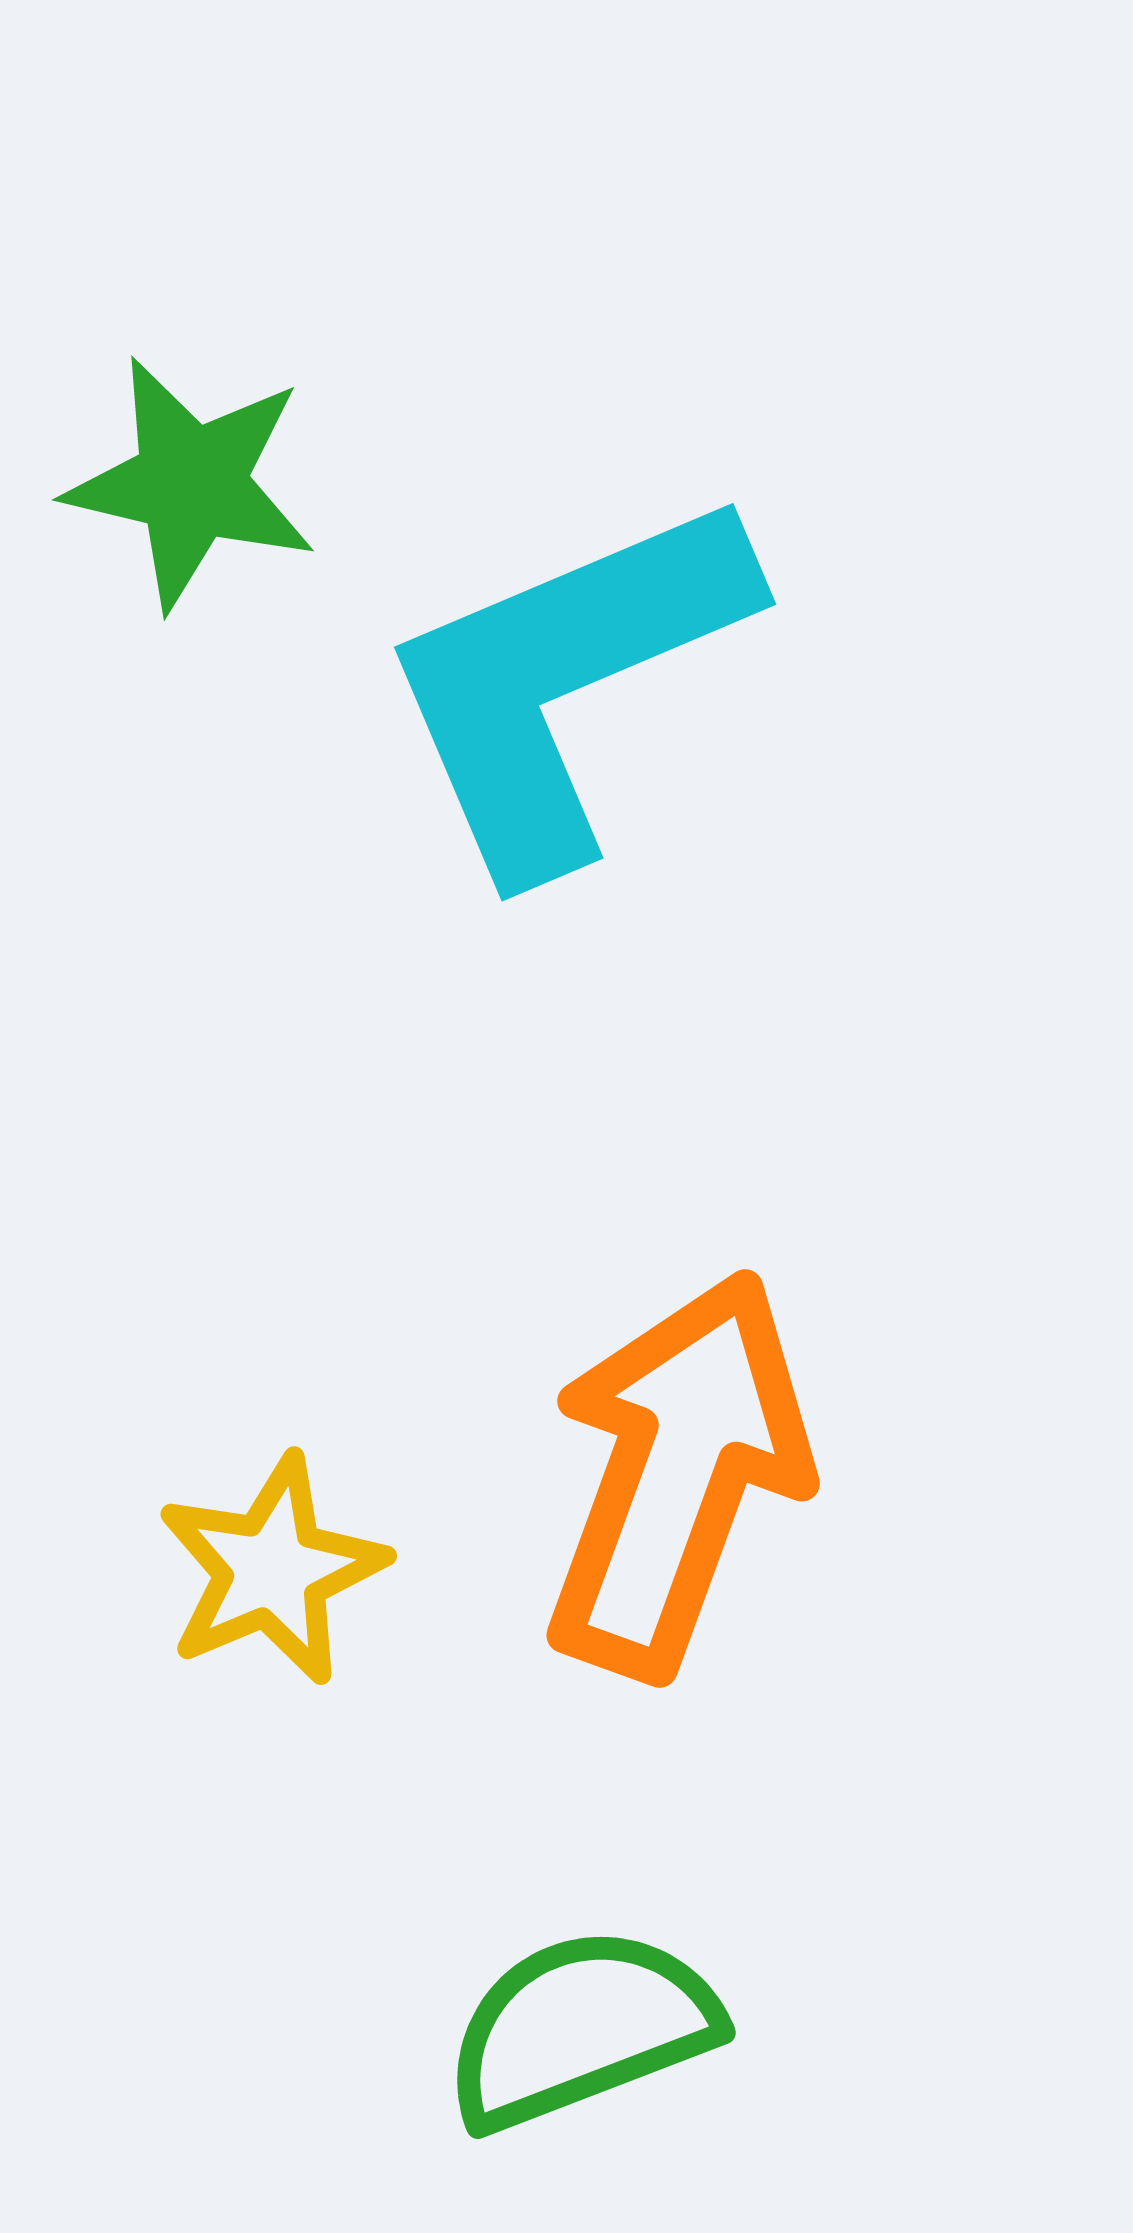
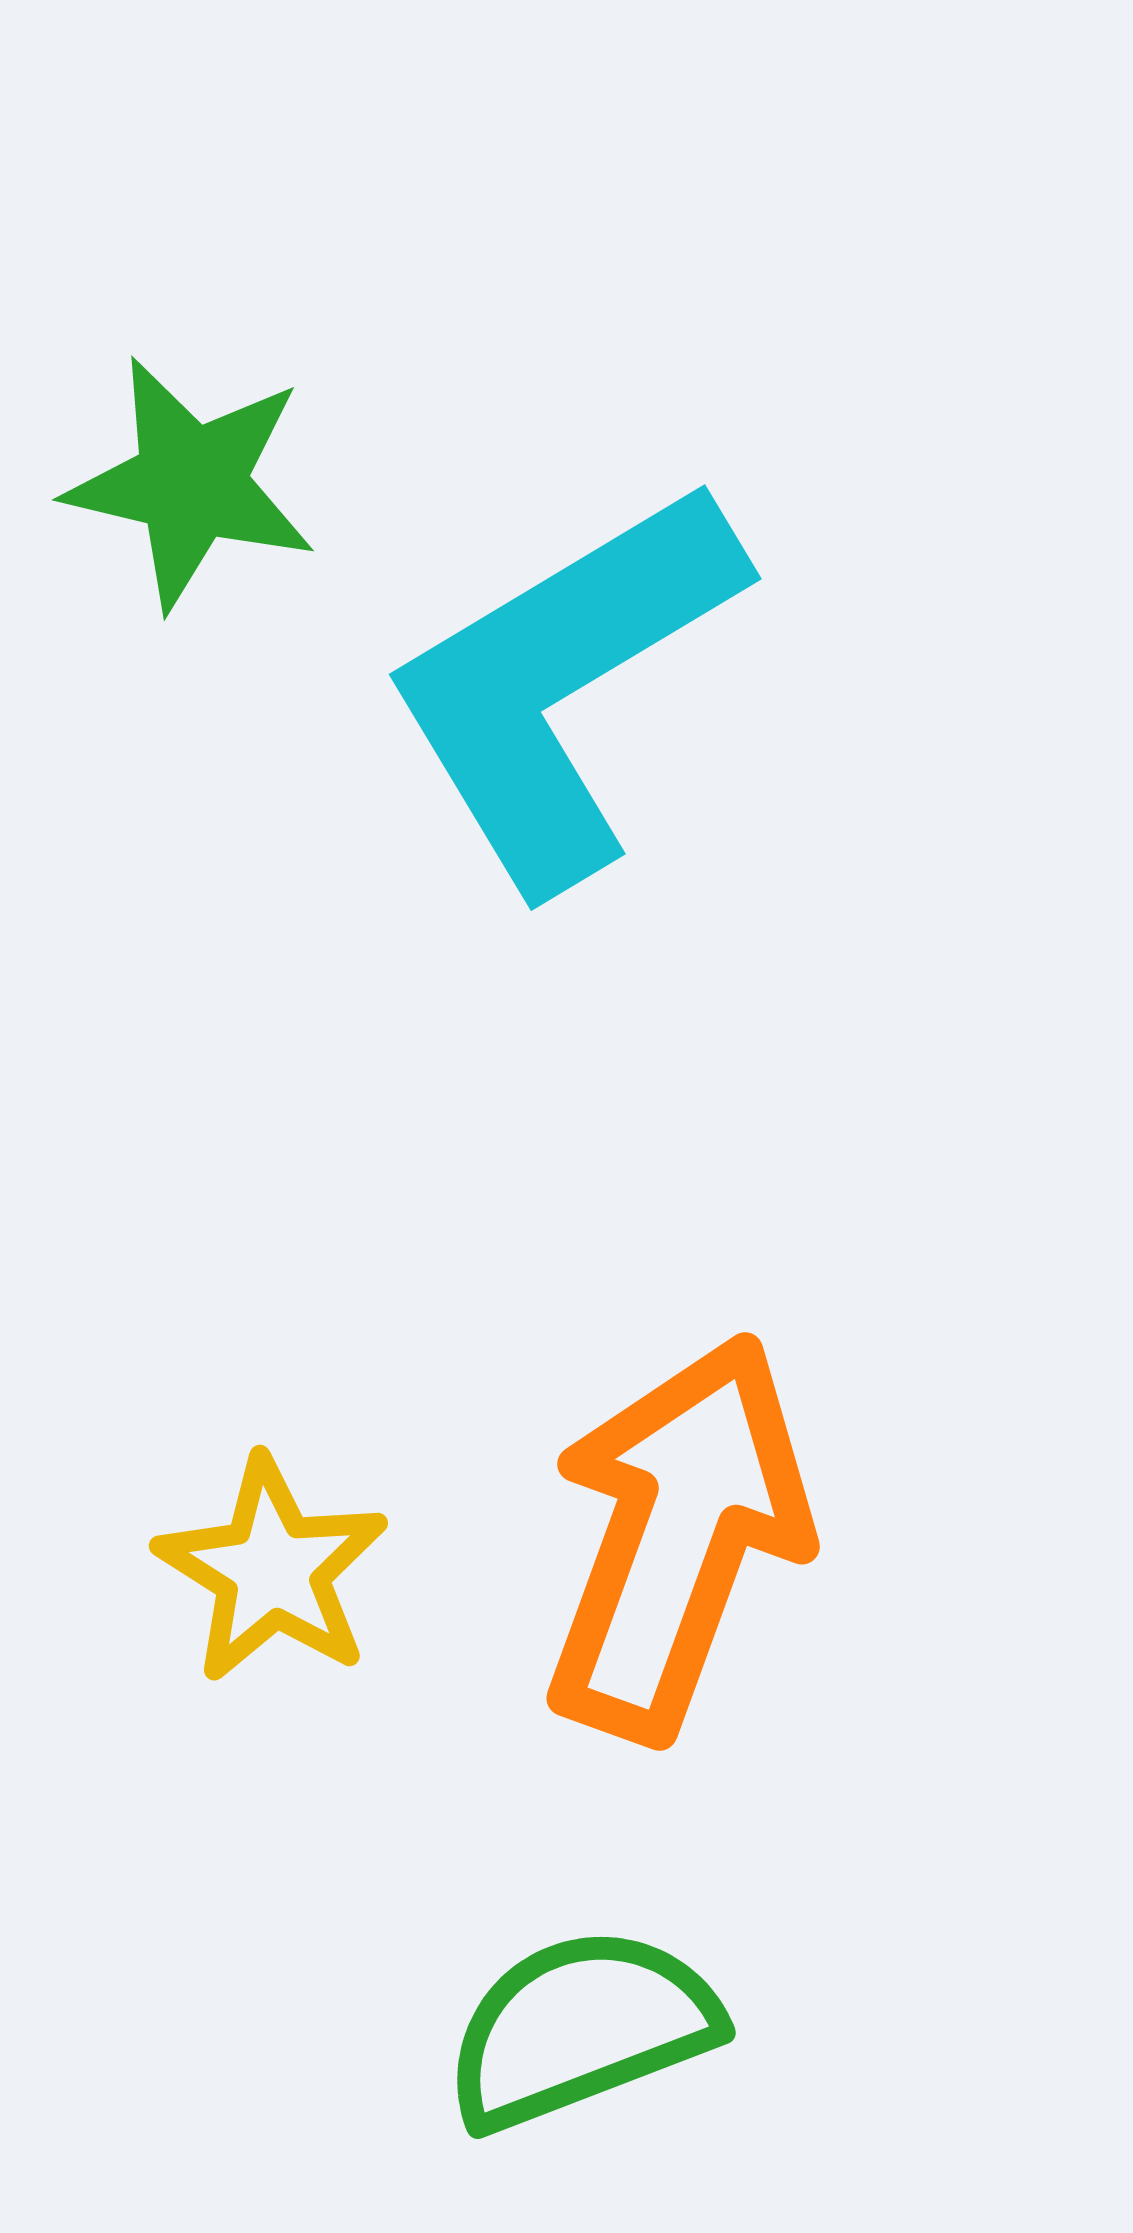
cyan L-shape: moved 2 px left, 3 px down; rotated 8 degrees counterclockwise
orange arrow: moved 63 px down
yellow star: rotated 17 degrees counterclockwise
